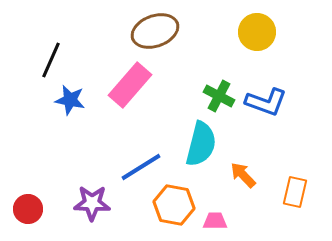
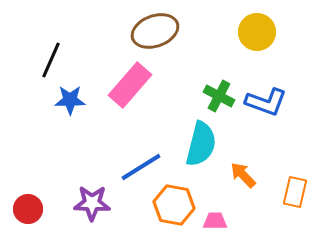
blue star: rotated 12 degrees counterclockwise
